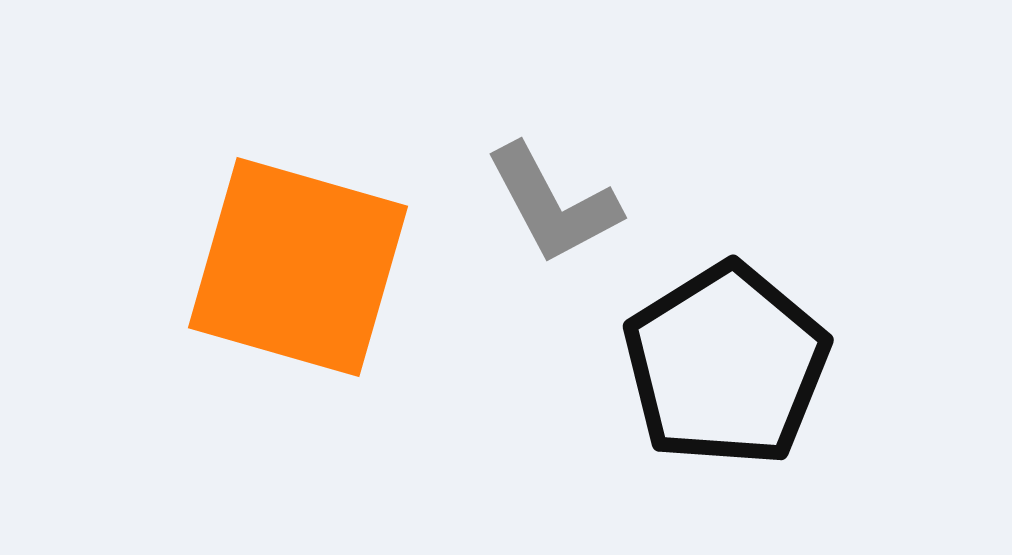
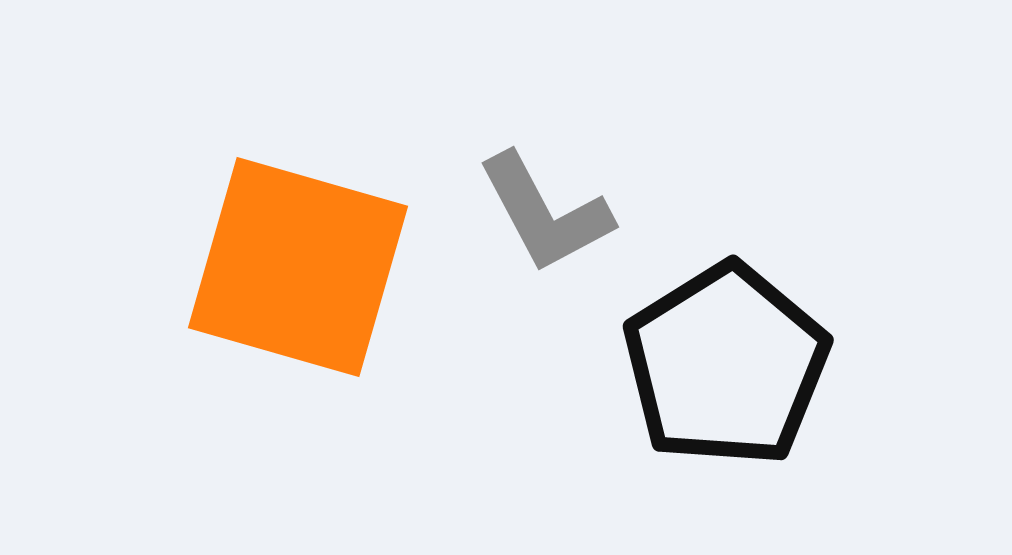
gray L-shape: moved 8 px left, 9 px down
